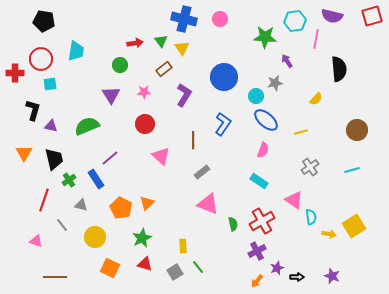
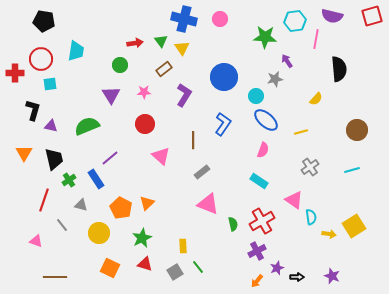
gray star at (275, 83): moved 4 px up
yellow circle at (95, 237): moved 4 px right, 4 px up
